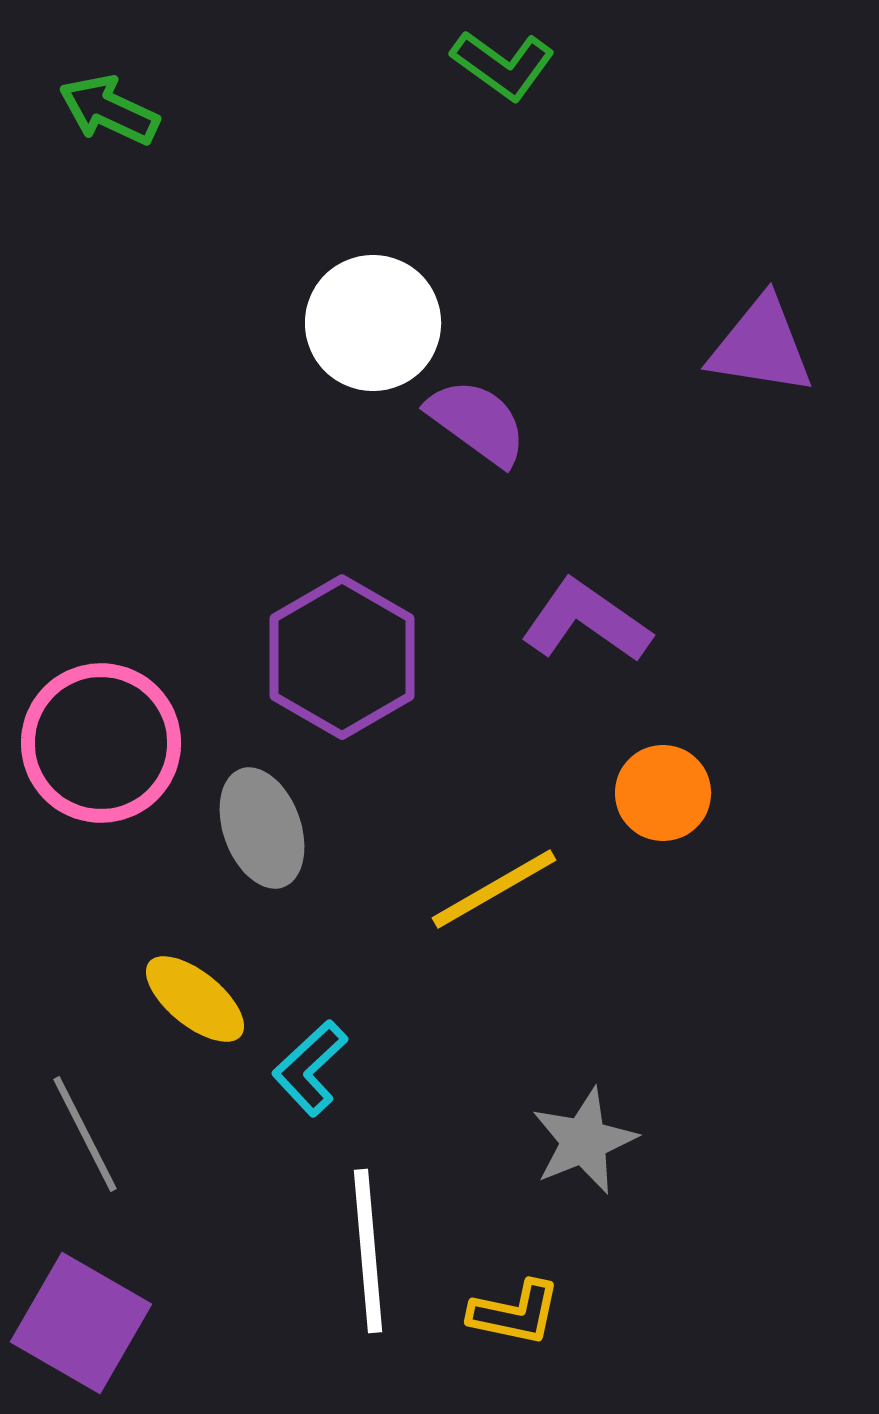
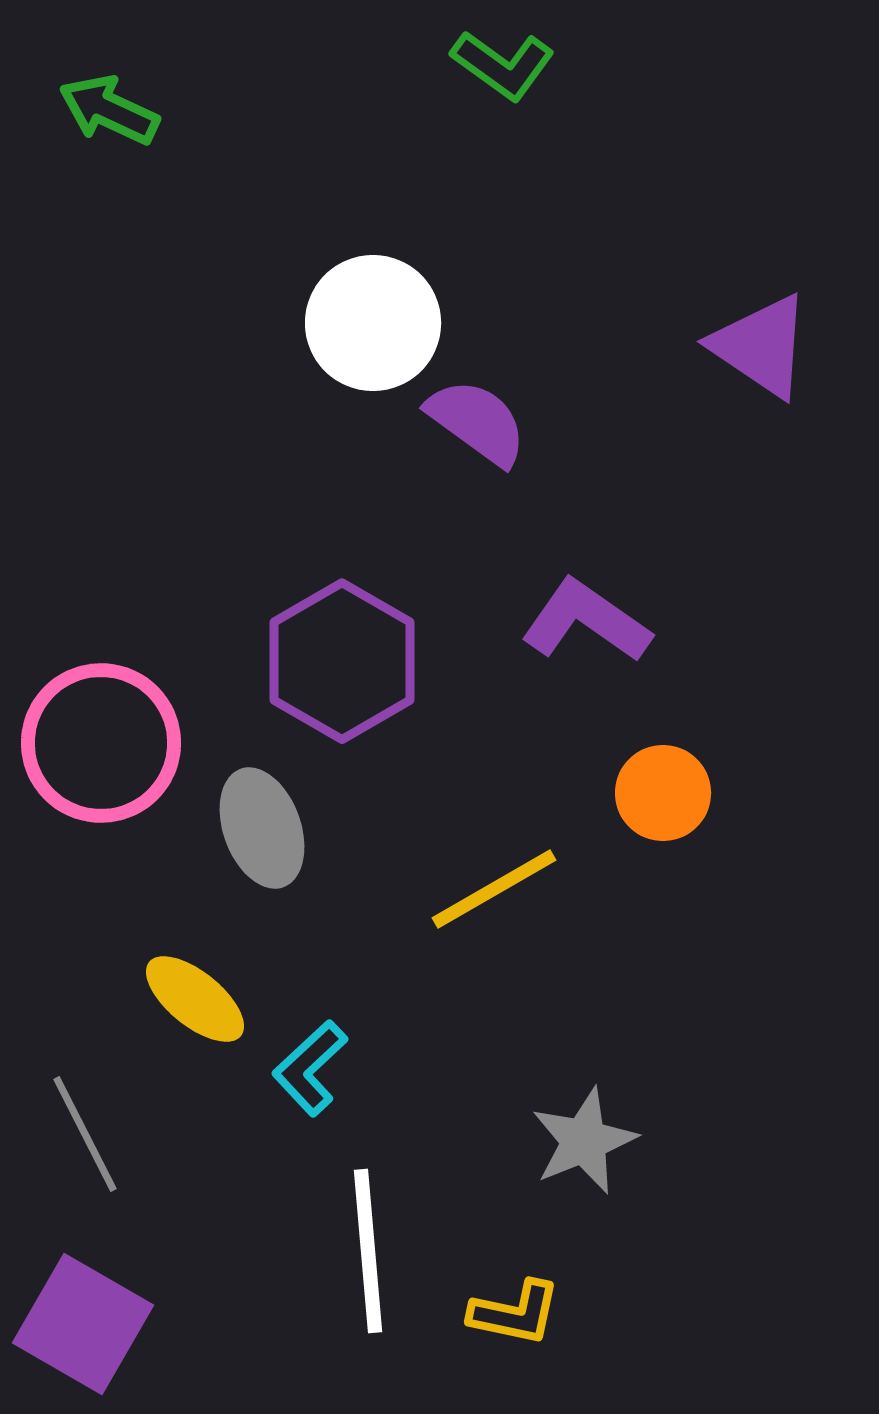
purple triangle: rotated 25 degrees clockwise
purple hexagon: moved 4 px down
purple square: moved 2 px right, 1 px down
